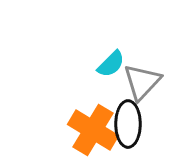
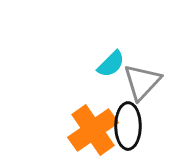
black ellipse: moved 2 px down
orange cross: rotated 24 degrees clockwise
